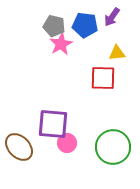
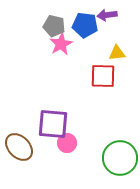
purple arrow: moved 5 px left, 2 px up; rotated 48 degrees clockwise
red square: moved 2 px up
green circle: moved 7 px right, 11 px down
